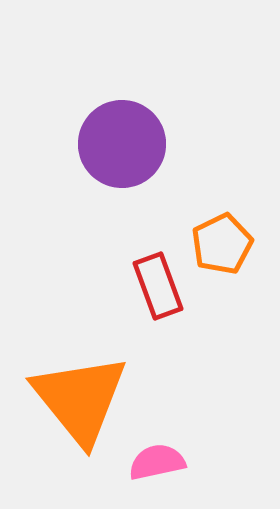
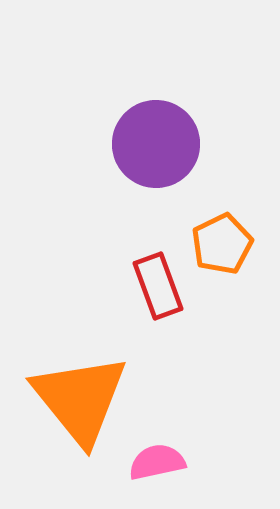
purple circle: moved 34 px right
